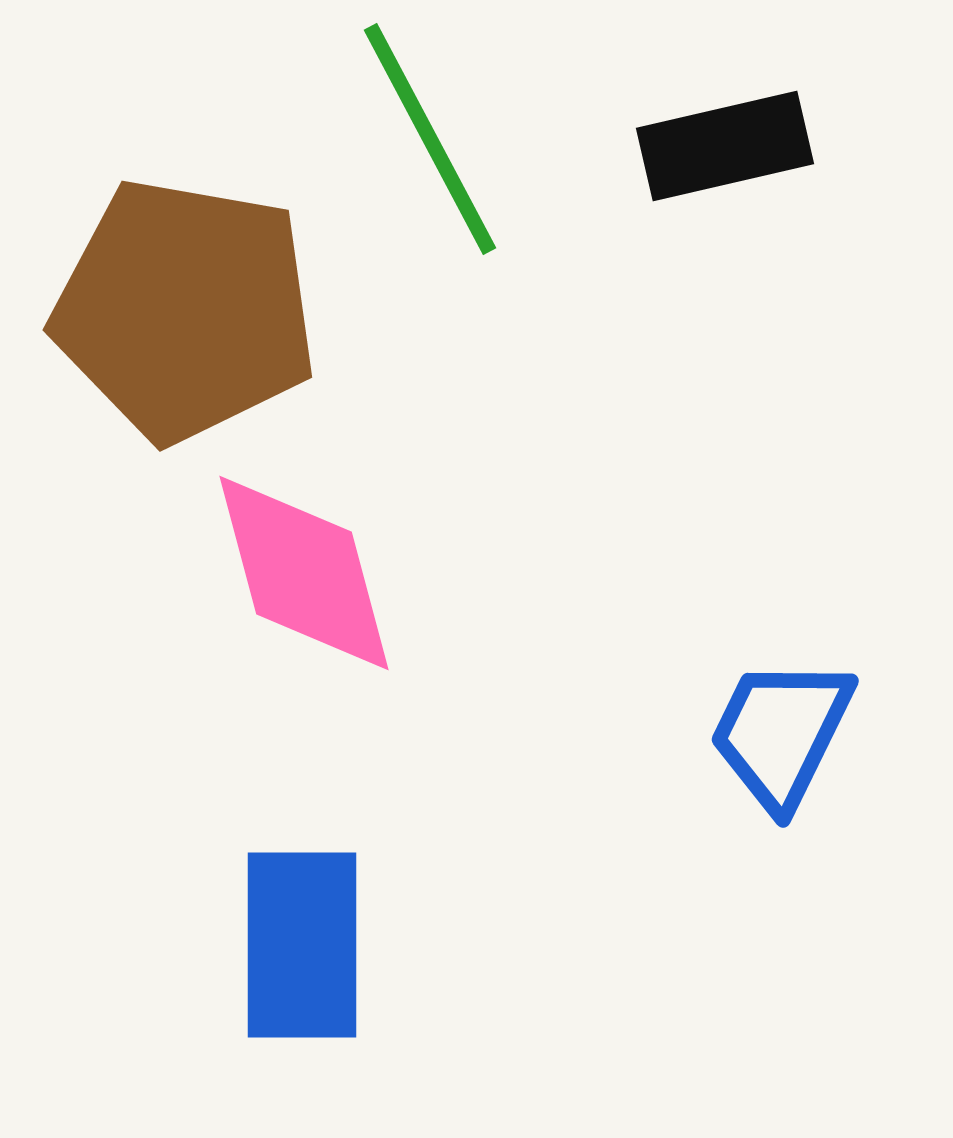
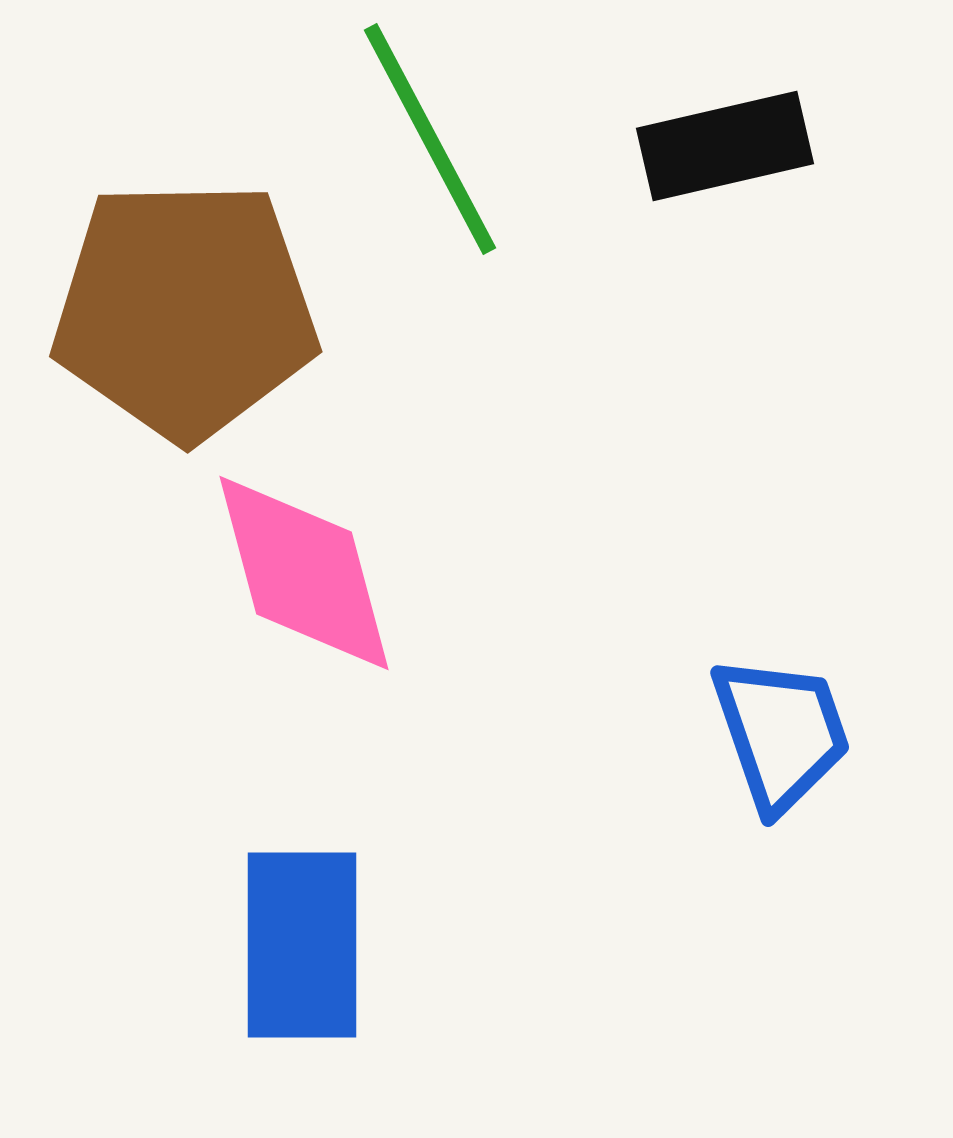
brown pentagon: rotated 11 degrees counterclockwise
blue trapezoid: rotated 135 degrees clockwise
